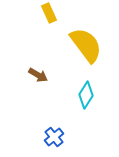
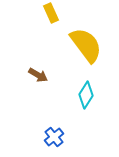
yellow rectangle: moved 2 px right
